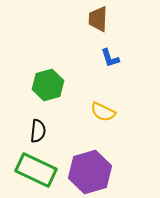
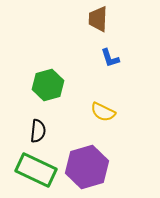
purple hexagon: moved 3 px left, 5 px up
